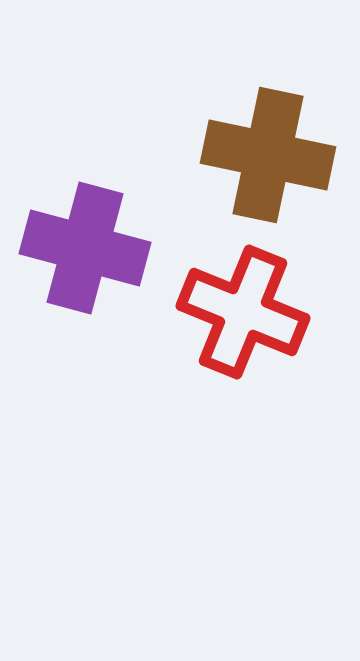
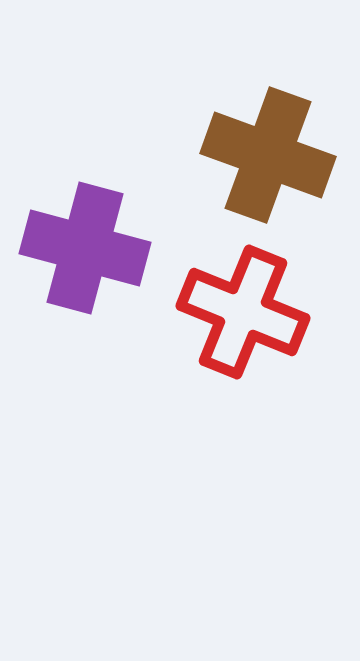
brown cross: rotated 8 degrees clockwise
